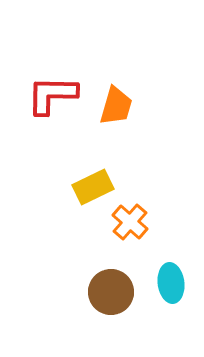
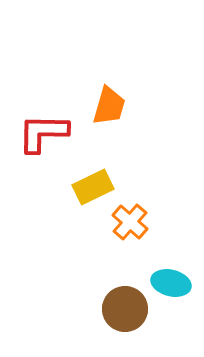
red L-shape: moved 9 px left, 38 px down
orange trapezoid: moved 7 px left
cyan ellipse: rotated 69 degrees counterclockwise
brown circle: moved 14 px right, 17 px down
